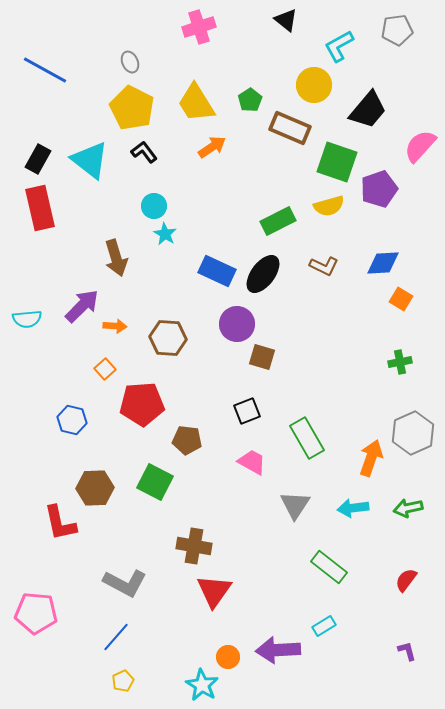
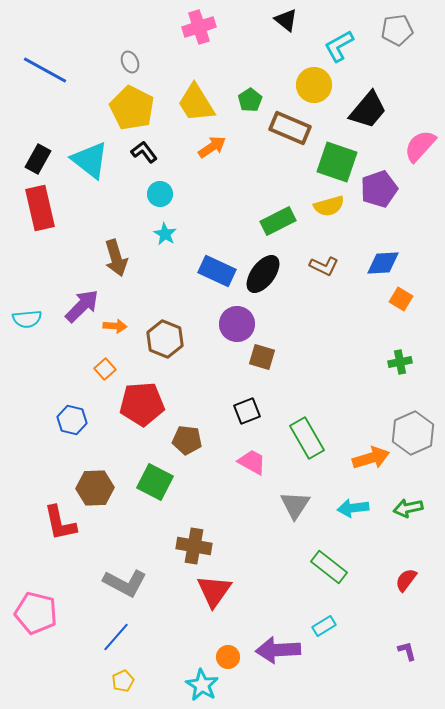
cyan circle at (154, 206): moved 6 px right, 12 px up
brown hexagon at (168, 338): moved 3 px left, 1 px down; rotated 18 degrees clockwise
orange arrow at (371, 458): rotated 54 degrees clockwise
pink pentagon at (36, 613): rotated 9 degrees clockwise
